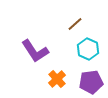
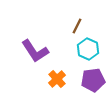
brown line: moved 2 px right, 2 px down; rotated 21 degrees counterclockwise
purple pentagon: moved 2 px right, 2 px up
